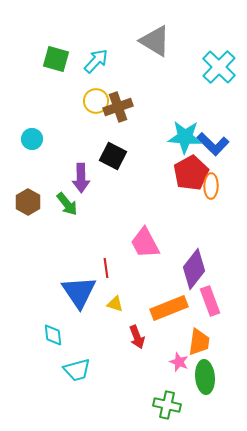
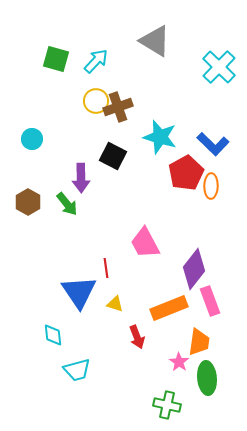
cyan star: moved 25 px left; rotated 12 degrees clockwise
red pentagon: moved 5 px left
pink star: rotated 12 degrees clockwise
green ellipse: moved 2 px right, 1 px down
